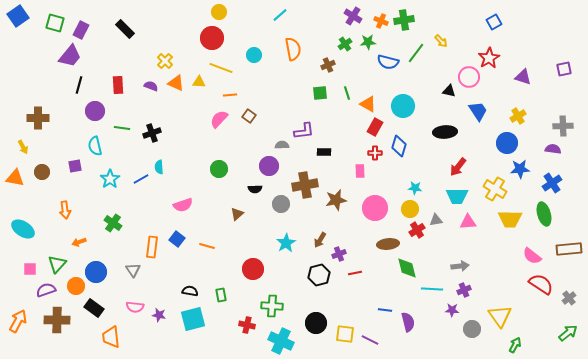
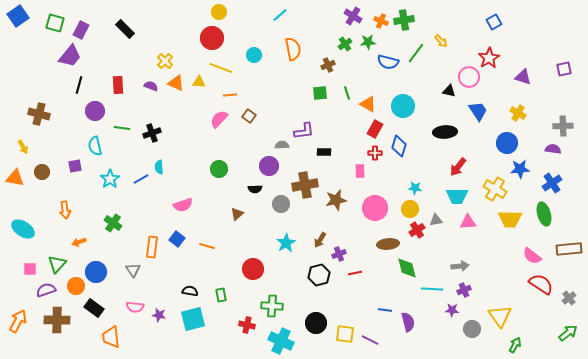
yellow cross at (518, 116): moved 3 px up; rotated 28 degrees counterclockwise
brown cross at (38, 118): moved 1 px right, 4 px up; rotated 15 degrees clockwise
red rectangle at (375, 127): moved 2 px down
